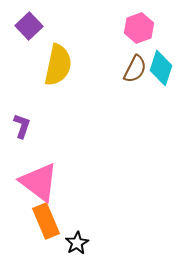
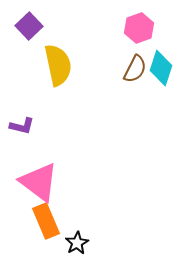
yellow semicircle: rotated 24 degrees counterclockwise
purple L-shape: rotated 85 degrees clockwise
